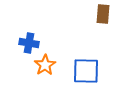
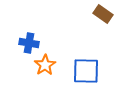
brown rectangle: rotated 60 degrees counterclockwise
